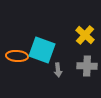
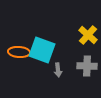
yellow cross: moved 3 px right
orange ellipse: moved 2 px right, 4 px up
